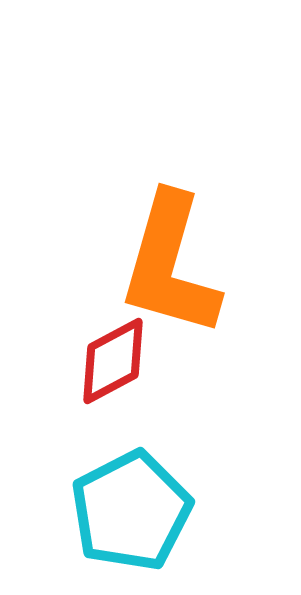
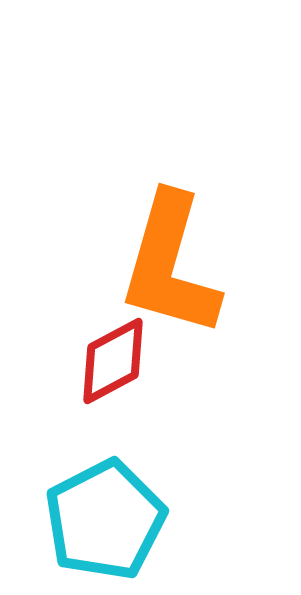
cyan pentagon: moved 26 px left, 9 px down
